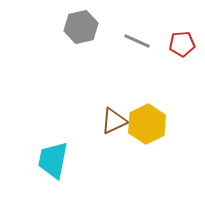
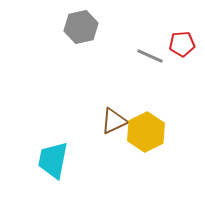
gray line: moved 13 px right, 15 px down
yellow hexagon: moved 1 px left, 8 px down
